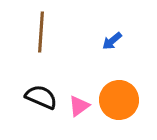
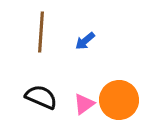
blue arrow: moved 27 px left
pink triangle: moved 5 px right, 2 px up
